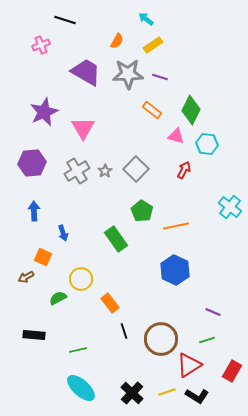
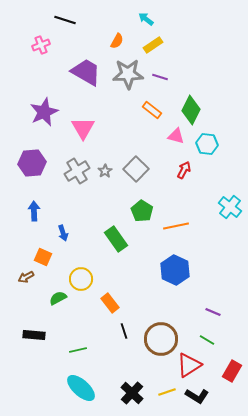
green line at (207, 340): rotated 49 degrees clockwise
